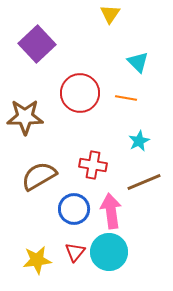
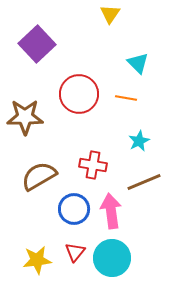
cyan triangle: moved 1 px down
red circle: moved 1 px left, 1 px down
cyan circle: moved 3 px right, 6 px down
